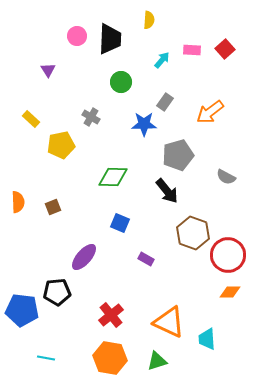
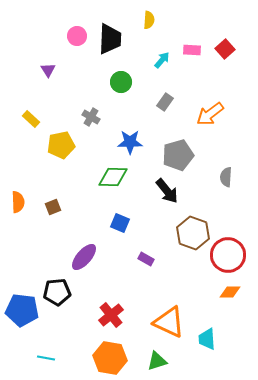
orange arrow: moved 2 px down
blue star: moved 14 px left, 18 px down
gray semicircle: rotated 66 degrees clockwise
